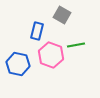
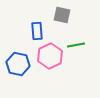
gray square: rotated 18 degrees counterclockwise
blue rectangle: rotated 18 degrees counterclockwise
pink hexagon: moved 1 px left, 1 px down; rotated 15 degrees clockwise
